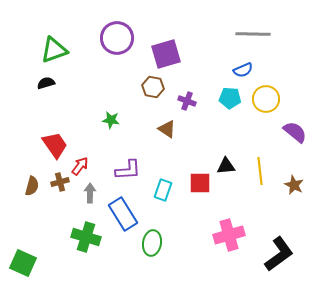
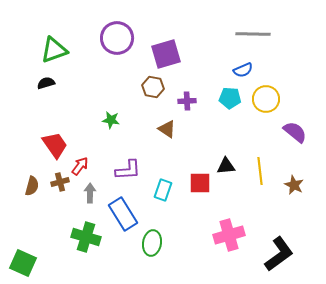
purple cross: rotated 24 degrees counterclockwise
